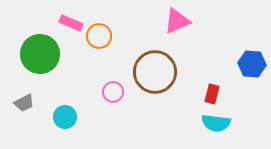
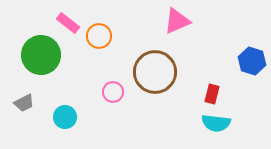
pink rectangle: moved 3 px left; rotated 15 degrees clockwise
green circle: moved 1 px right, 1 px down
blue hexagon: moved 3 px up; rotated 12 degrees clockwise
